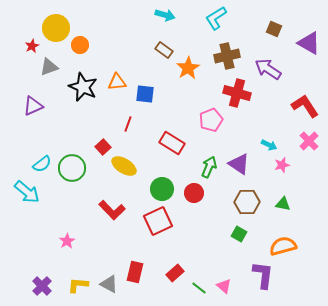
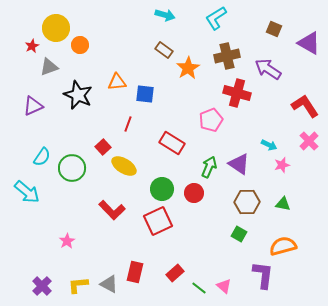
black star at (83, 87): moved 5 px left, 8 px down
cyan semicircle at (42, 164): moved 7 px up; rotated 18 degrees counterclockwise
yellow L-shape at (78, 285): rotated 10 degrees counterclockwise
